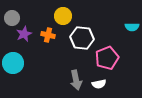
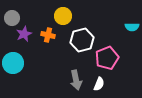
white hexagon: moved 2 px down; rotated 20 degrees counterclockwise
white semicircle: rotated 56 degrees counterclockwise
